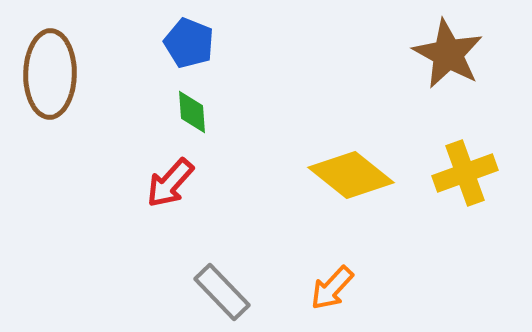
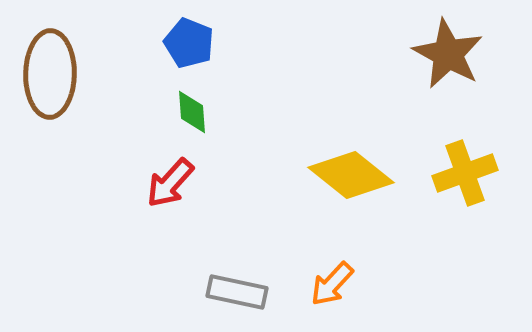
orange arrow: moved 4 px up
gray rectangle: moved 15 px right; rotated 34 degrees counterclockwise
